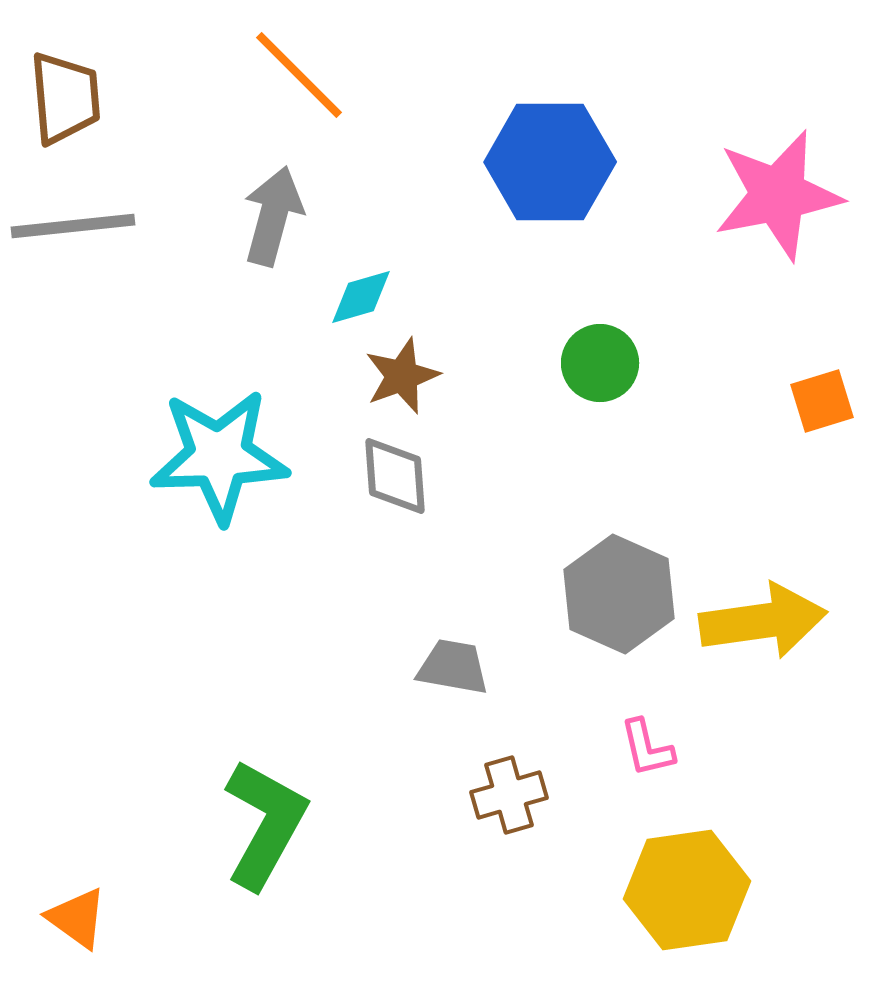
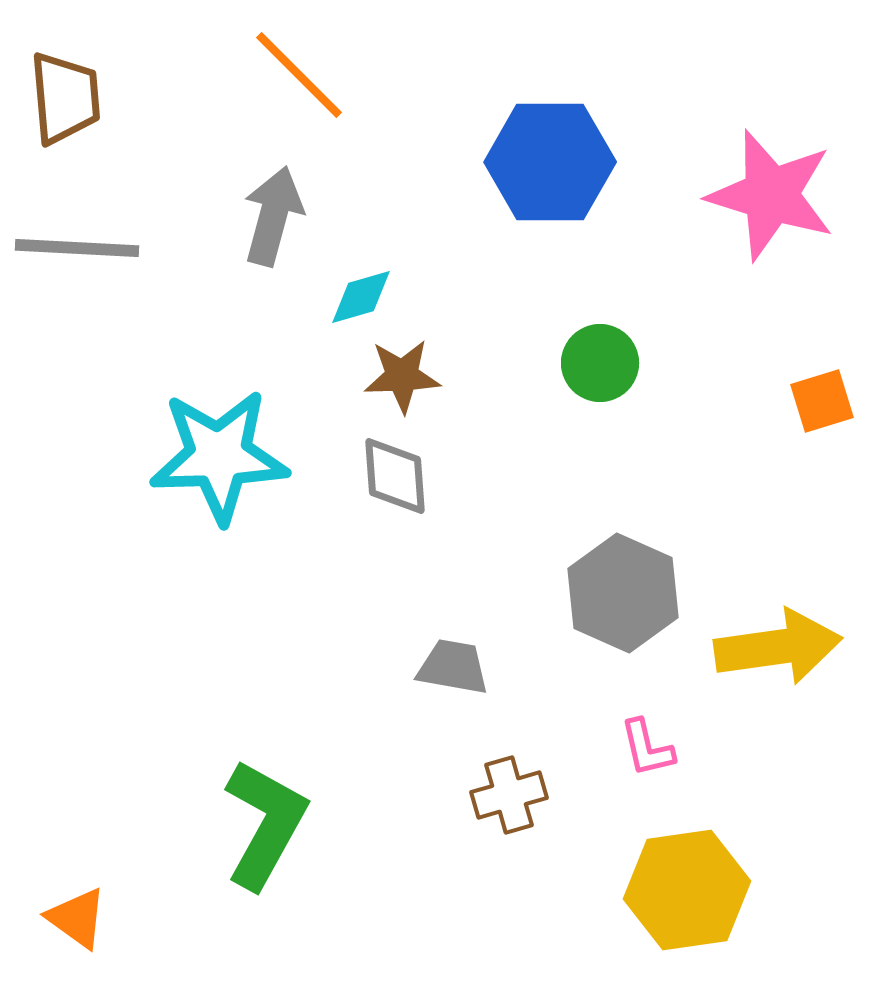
pink star: moved 7 px left; rotated 28 degrees clockwise
gray line: moved 4 px right, 22 px down; rotated 9 degrees clockwise
brown star: rotated 18 degrees clockwise
gray hexagon: moved 4 px right, 1 px up
yellow arrow: moved 15 px right, 26 px down
